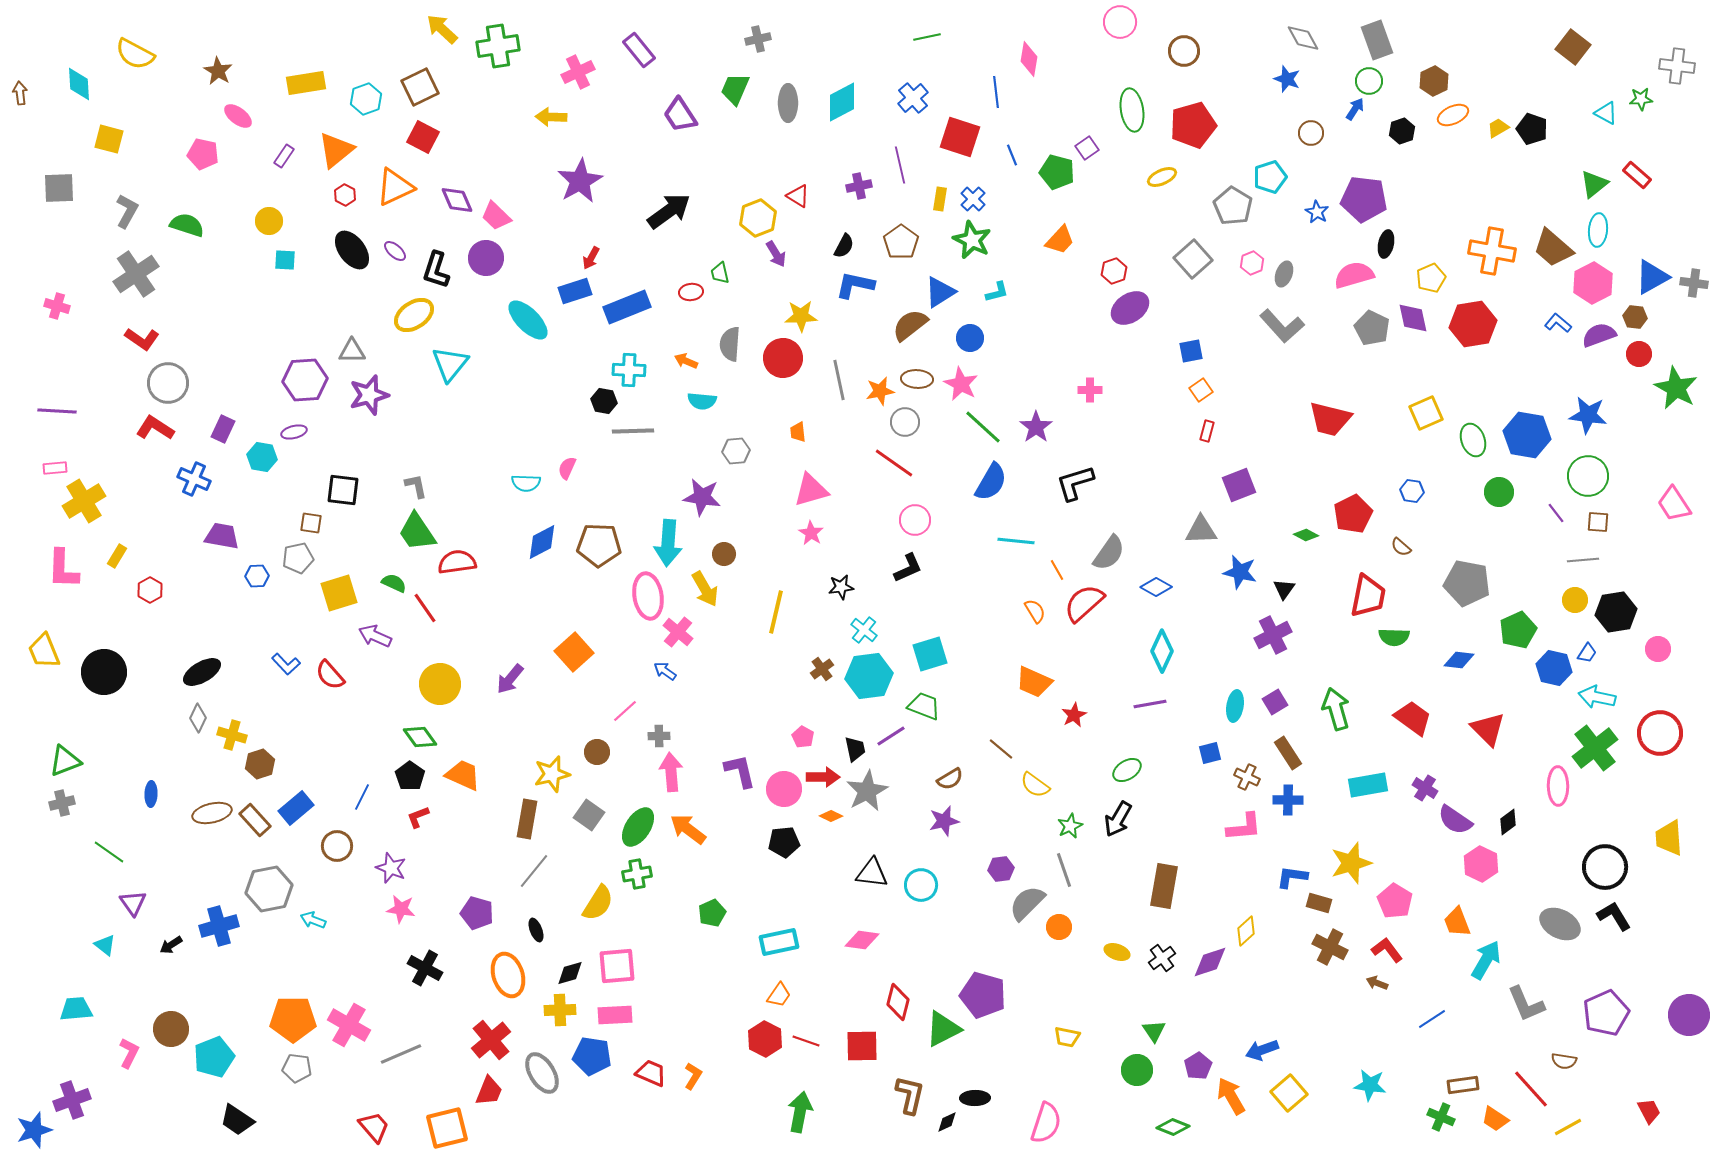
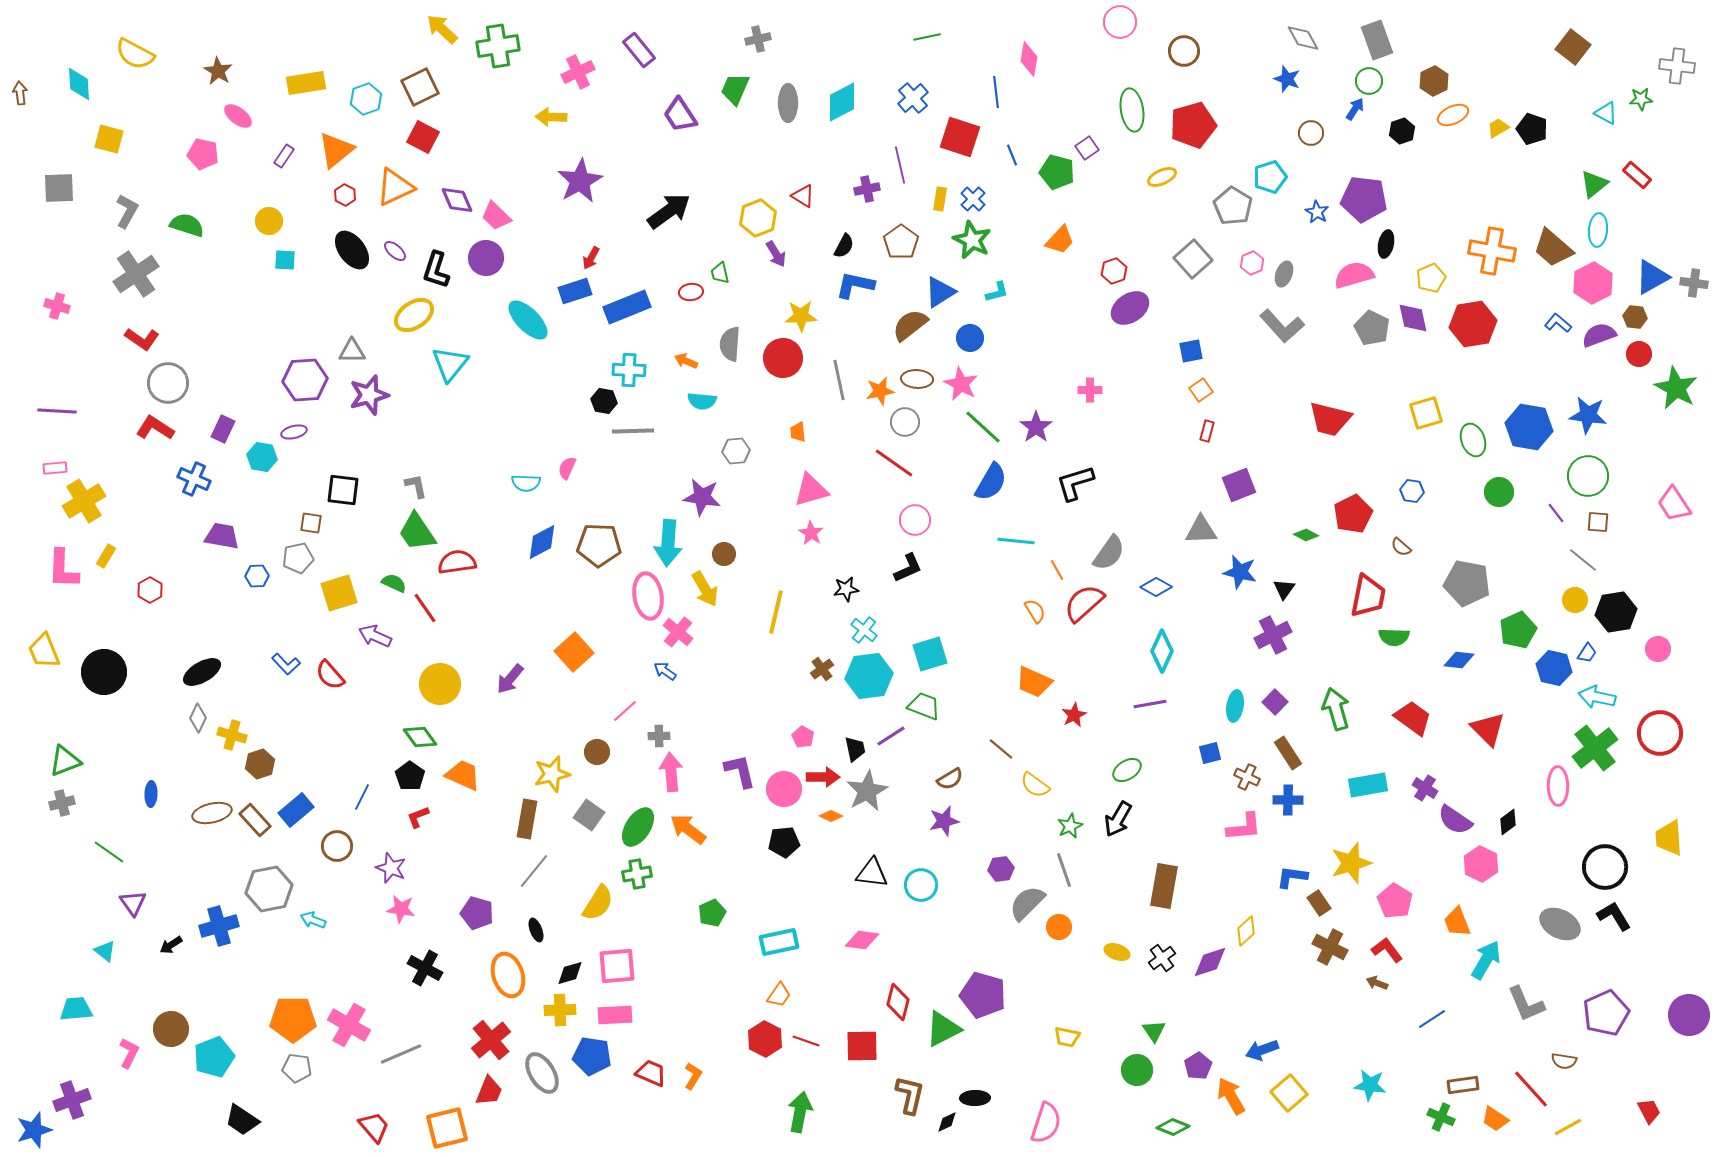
purple cross at (859, 186): moved 8 px right, 3 px down
red triangle at (798, 196): moved 5 px right
yellow square at (1426, 413): rotated 8 degrees clockwise
blue hexagon at (1527, 435): moved 2 px right, 8 px up
yellow rectangle at (117, 556): moved 11 px left
gray line at (1583, 560): rotated 44 degrees clockwise
black star at (841, 587): moved 5 px right, 2 px down
purple square at (1275, 702): rotated 15 degrees counterclockwise
blue rectangle at (296, 808): moved 2 px down
brown rectangle at (1319, 903): rotated 40 degrees clockwise
cyan triangle at (105, 945): moved 6 px down
black trapezoid at (237, 1120): moved 5 px right
